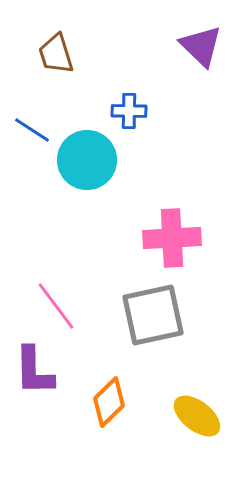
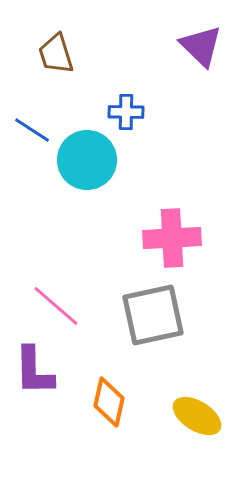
blue cross: moved 3 px left, 1 px down
pink line: rotated 12 degrees counterclockwise
orange diamond: rotated 33 degrees counterclockwise
yellow ellipse: rotated 6 degrees counterclockwise
